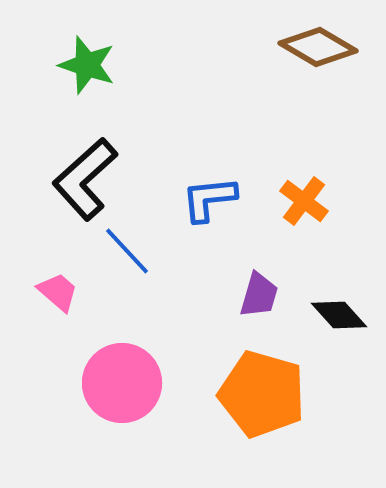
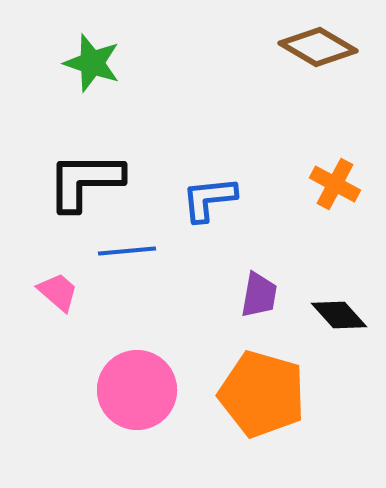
green star: moved 5 px right, 2 px up
black L-shape: moved 2 px down; rotated 42 degrees clockwise
orange cross: moved 31 px right, 17 px up; rotated 9 degrees counterclockwise
blue line: rotated 52 degrees counterclockwise
purple trapezoid: rotated 6 degrees counterclockwise
pink circle: moved 15 px right, 7 px down
